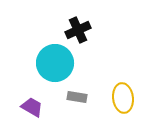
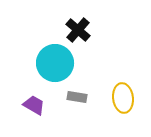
black cross: rotated 25 degrees counterclockwise
purple trapezoid: moved 2 px right, 2 px up
